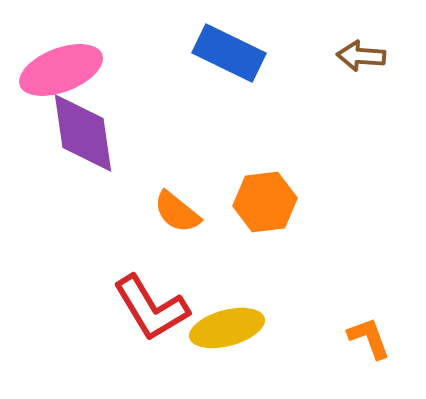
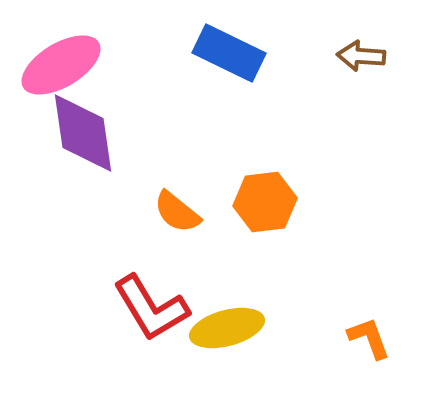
pink ellipse: moved 5 px up; rotated 10 degrees counterclockwise
